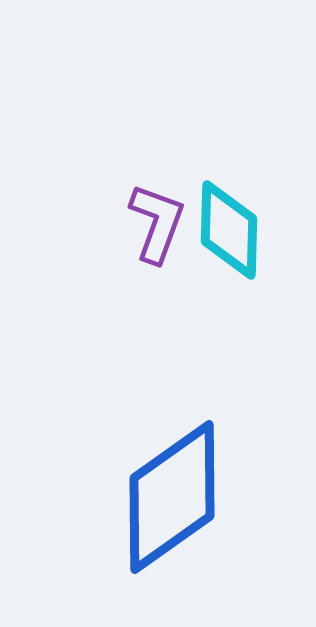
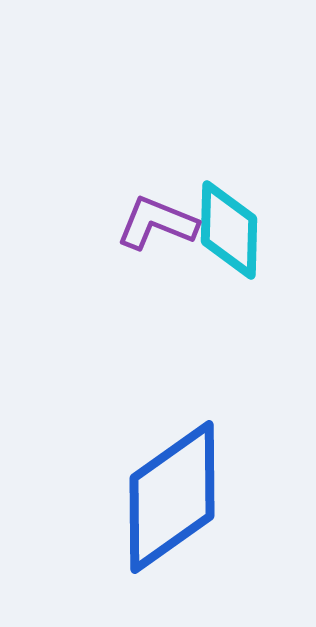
purple L-shape: rotated 88 degrees counterclockwise
